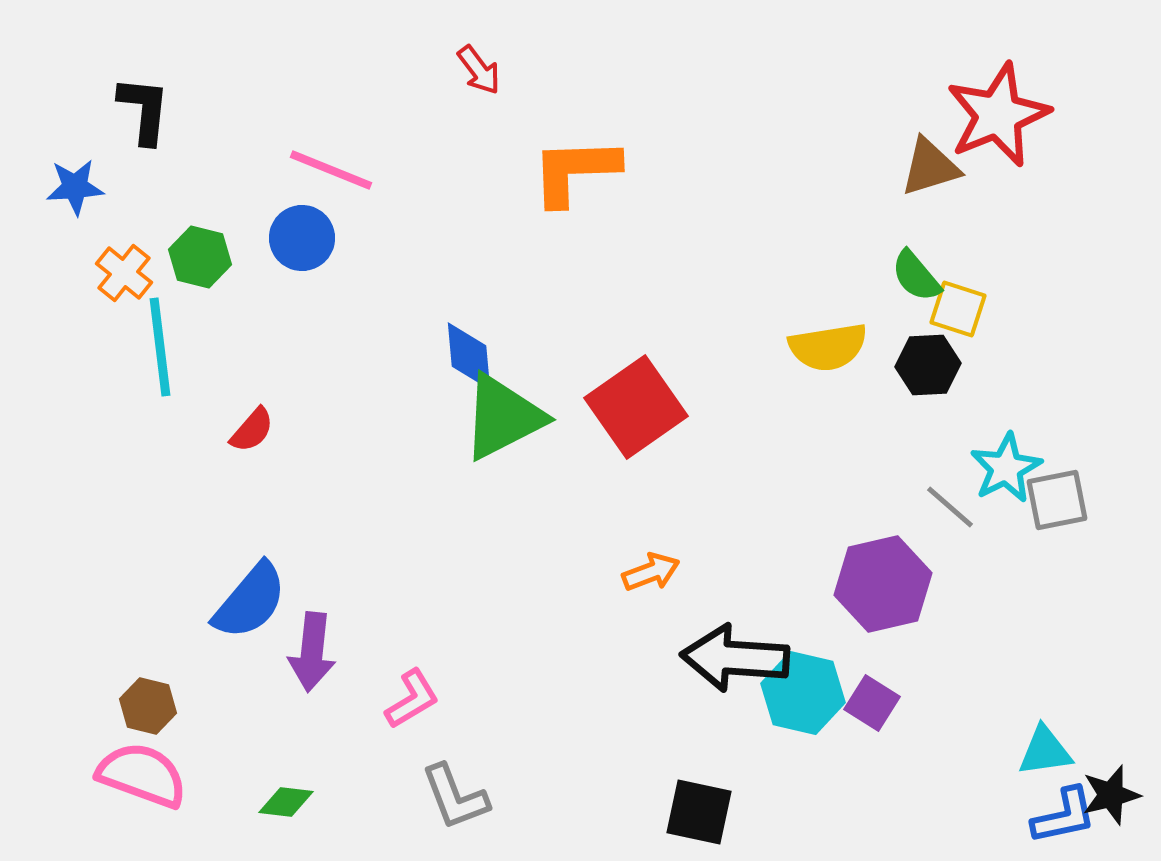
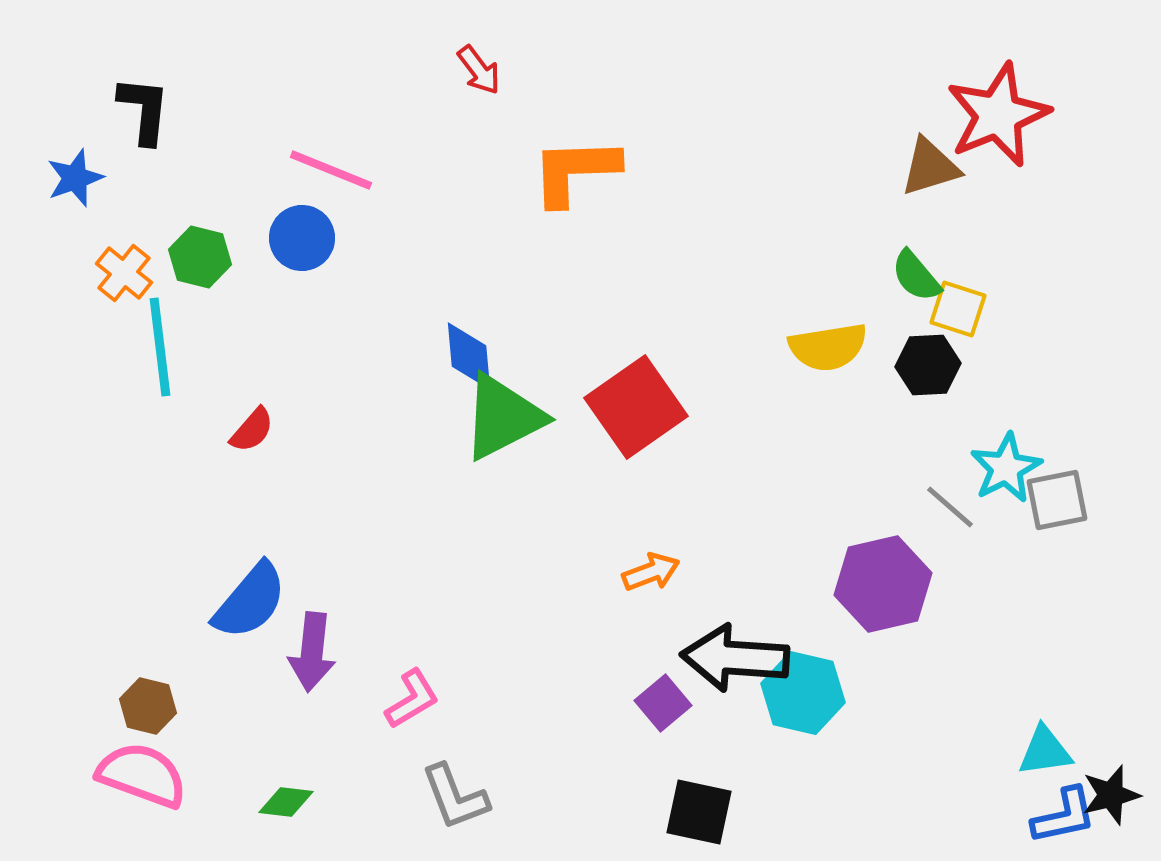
blue star: moved 9 px up; rotated 16 degrees counterclockwise
purple square: moved 209 px left; rotated 18 degrees clockwise
